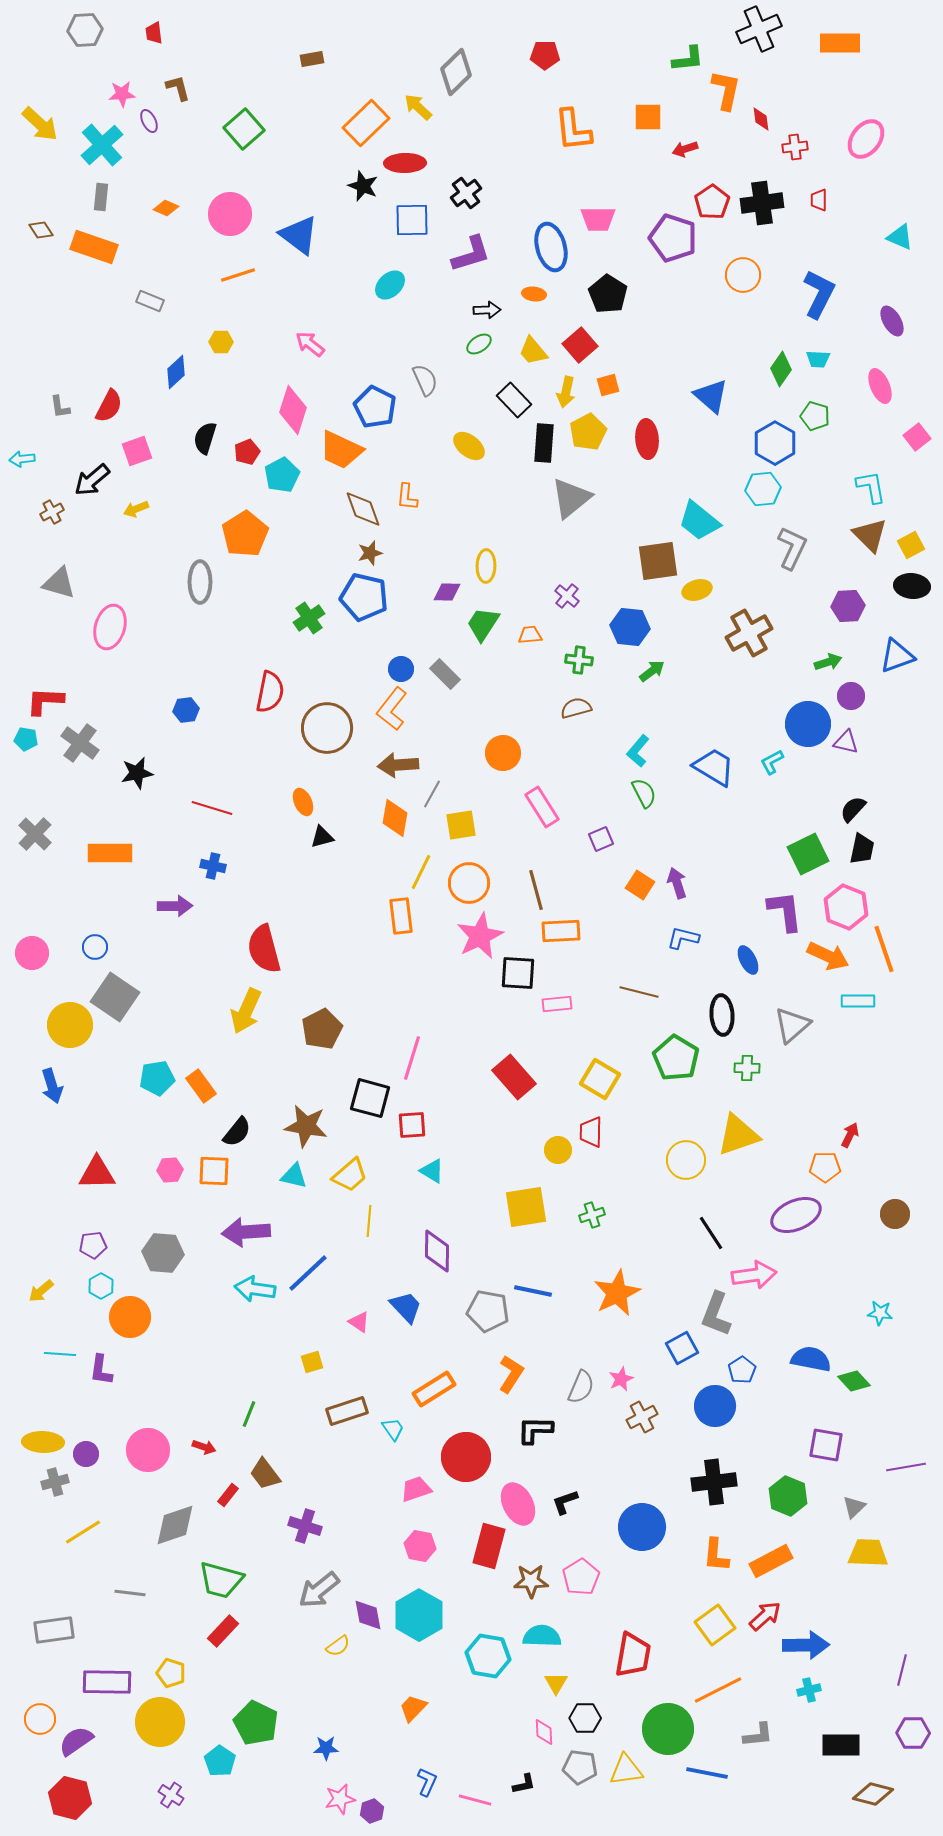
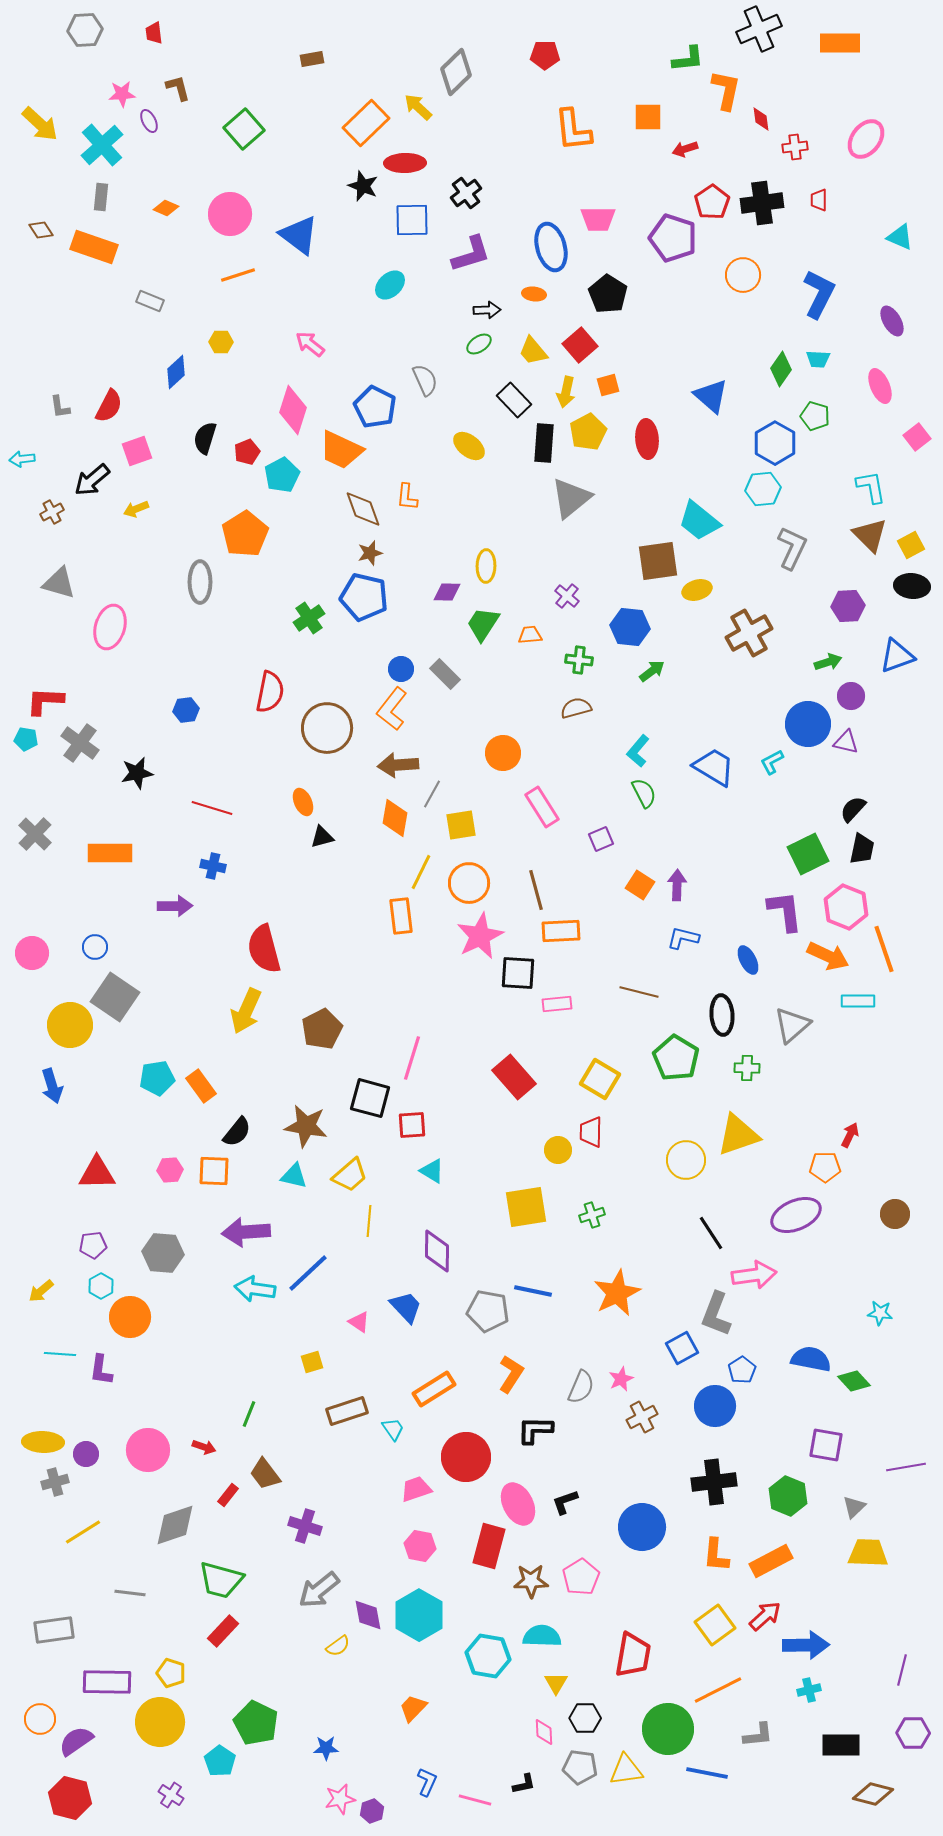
purple arrow at (677, 883): moved 2 px down; rotated 20 degrees clockwise
